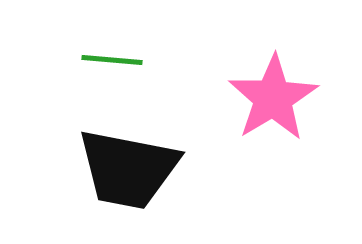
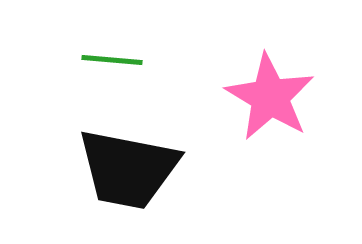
pink star: moved 3 px left, 1 px up; rotated 10 degrees counterclockwise
